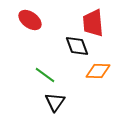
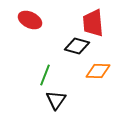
red ellipse: rotated 10 degrees counterclockwise
black diamond: rotated 55 degrees counterclockwise
green line: rotated 75 degrees clockwise
black triangle: moved 1 px right, 2 px up
